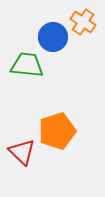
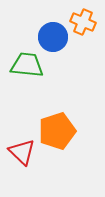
orange cross: rotated 10 degrees counterclockwise
